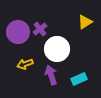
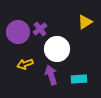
cyan rectangle: rotated 21 degrees clockwise
